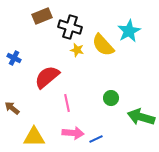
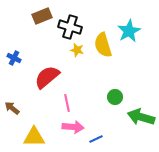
yellow semicircle: rotated 25 degrees clockwise
green circle: moved 4 px right, 1 px up
pink arrow: moved 6 px up
